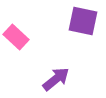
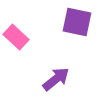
purple square: moved 6 px left, 1 px down
